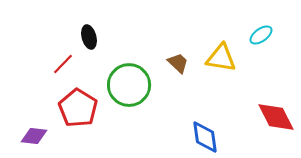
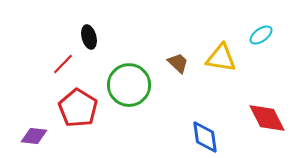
red diamond: moved 9 px left, 1 px down
